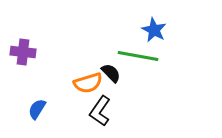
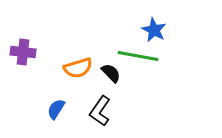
orange semicircle: moved 10 px left, 15 px up
blue semicircle: moved 19 px right
